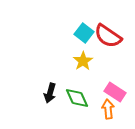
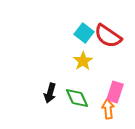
pink rectangle: rotated 75 degrees clockwise
